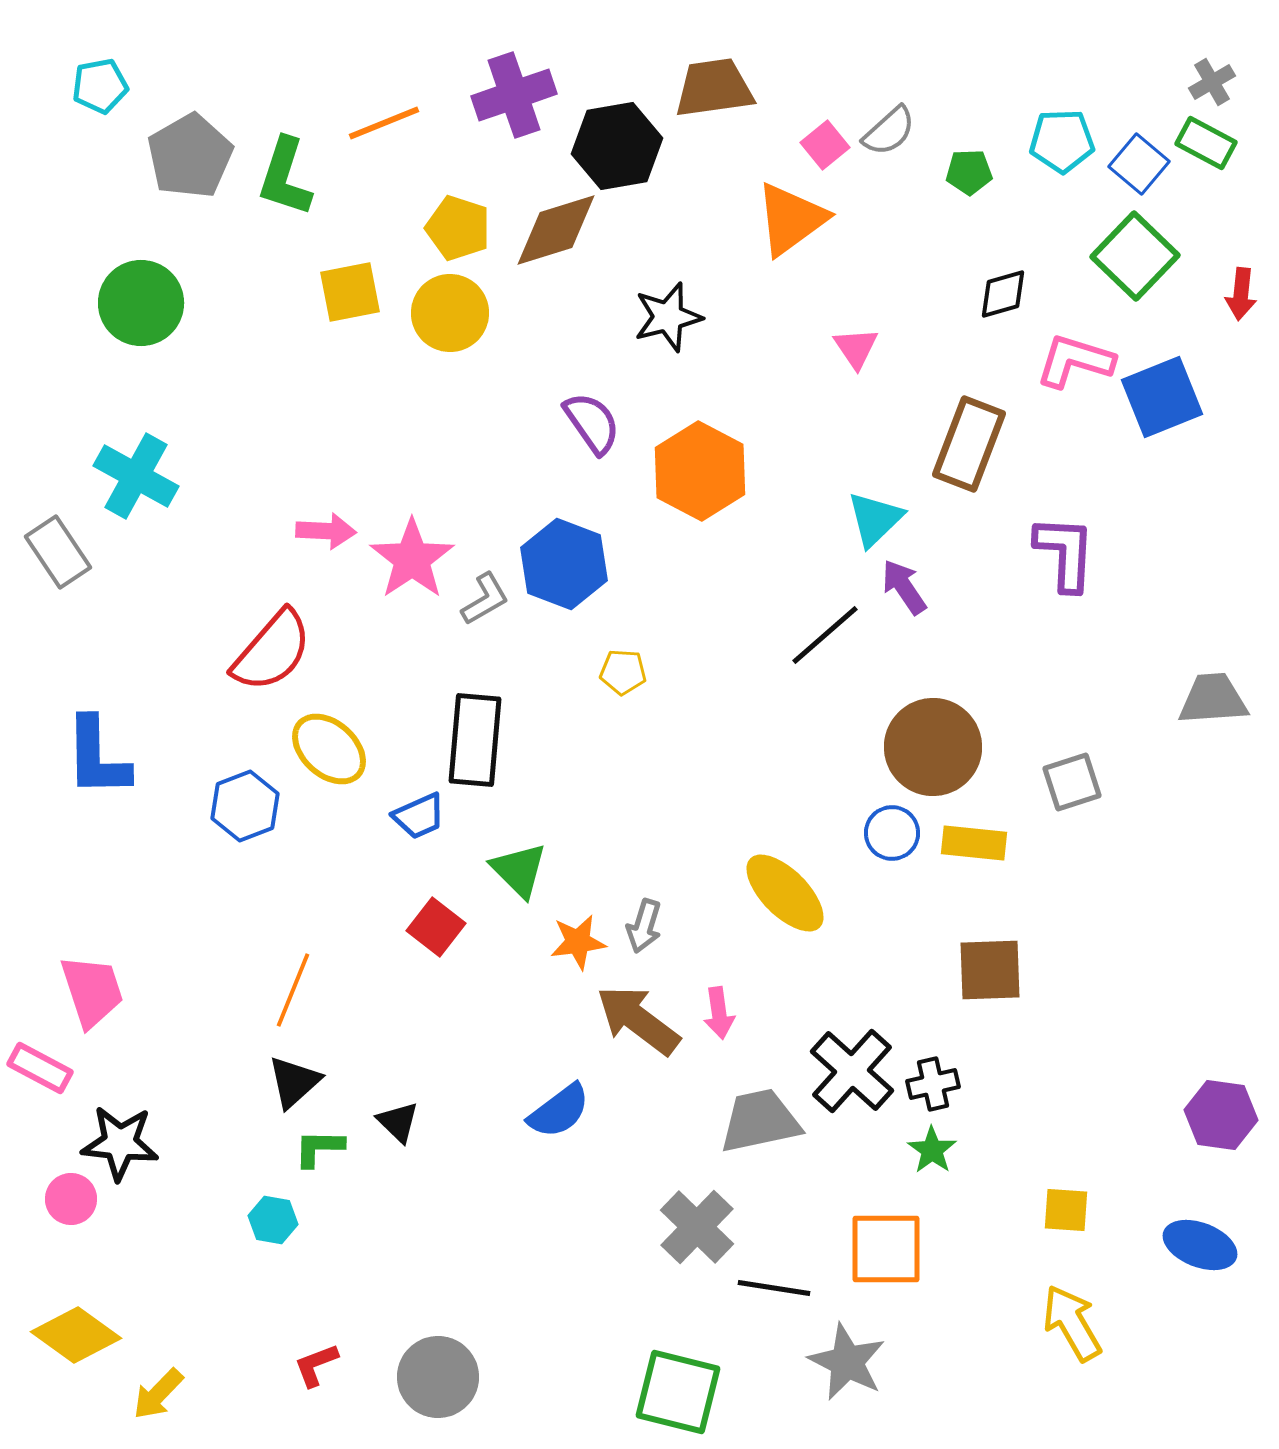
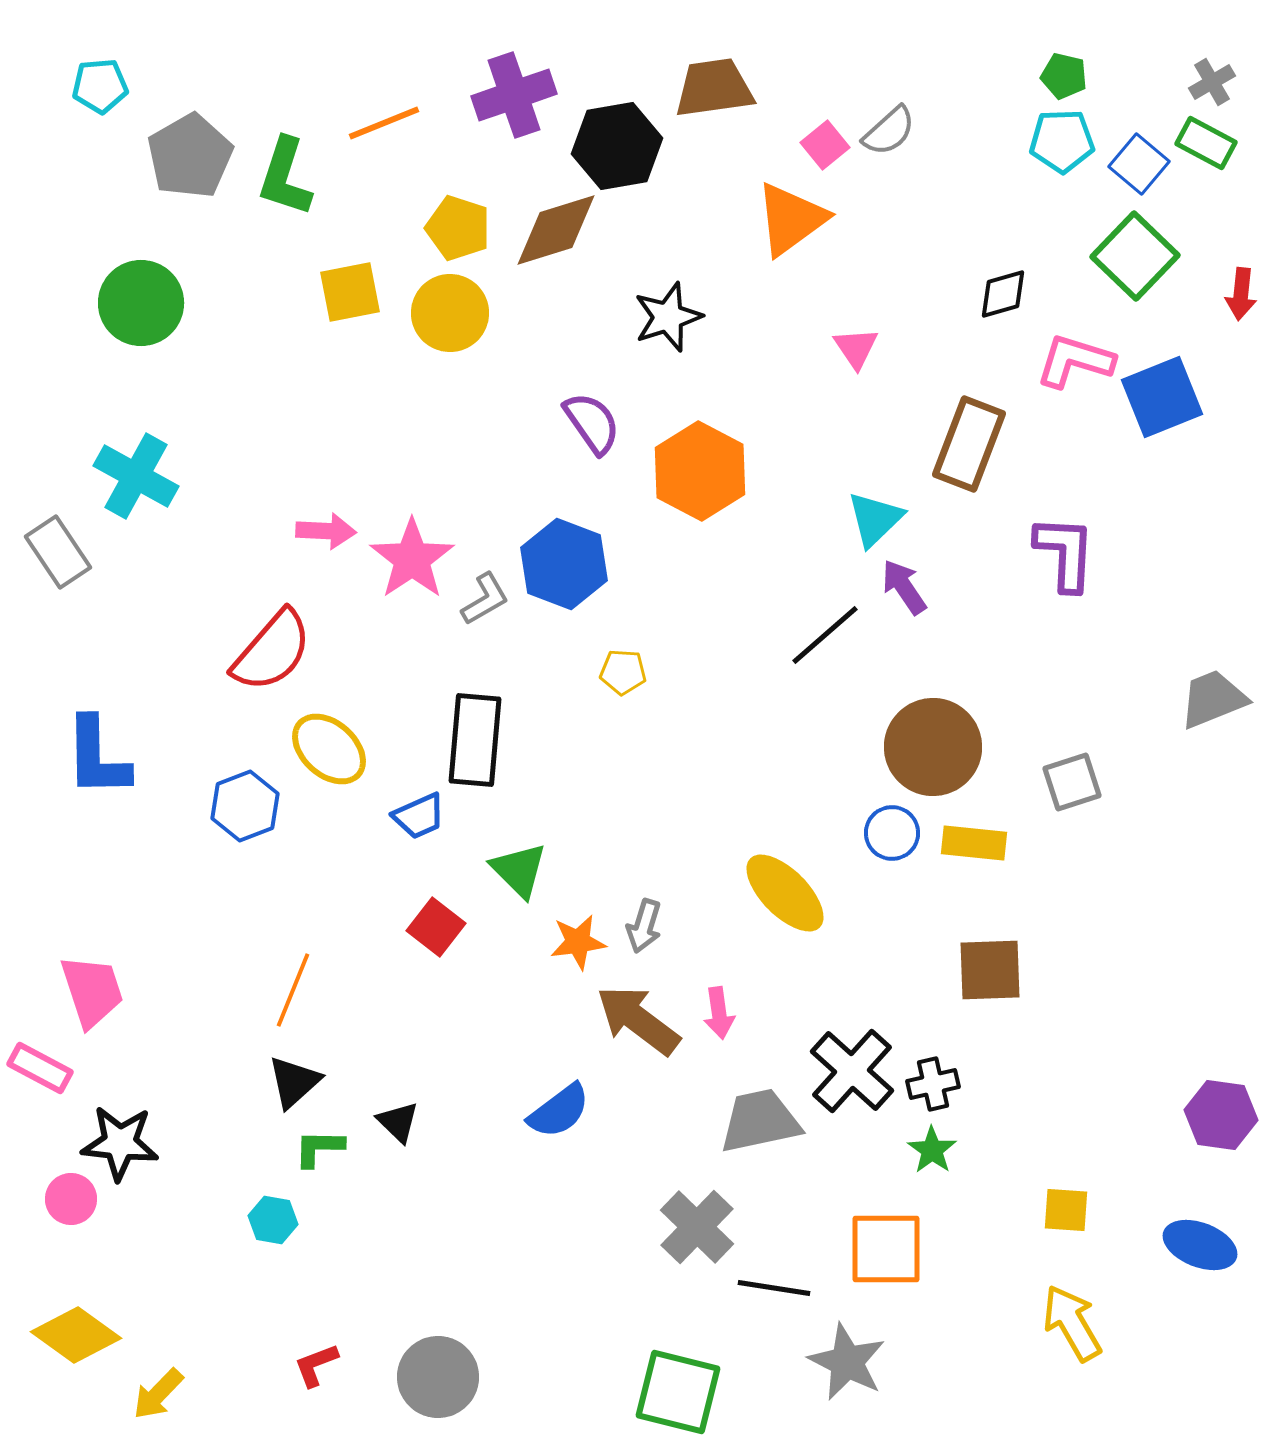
cyan pentagon at (100, 86): rotated 6 degrees clockwise
green pentagon at (969, 172): moved 95 px right, 96 px up; rotated 15 degrees clockwise
black star at (668, 317): rotated 4 degrees counterclockwise
gray trapezoid at (1213, 699): rotated 18 degrees counterclockwise
